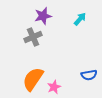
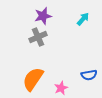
cyan arrow: moved 3 px right
gray cross: moved 5 px right
pink star: moved 7 px right, 1 px down
